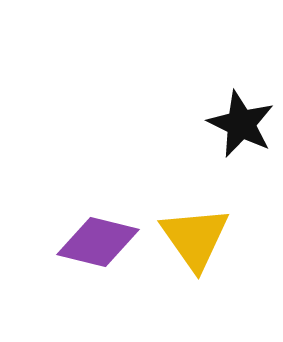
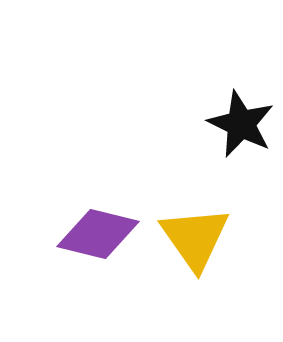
purple diamond: moved 8 px up
